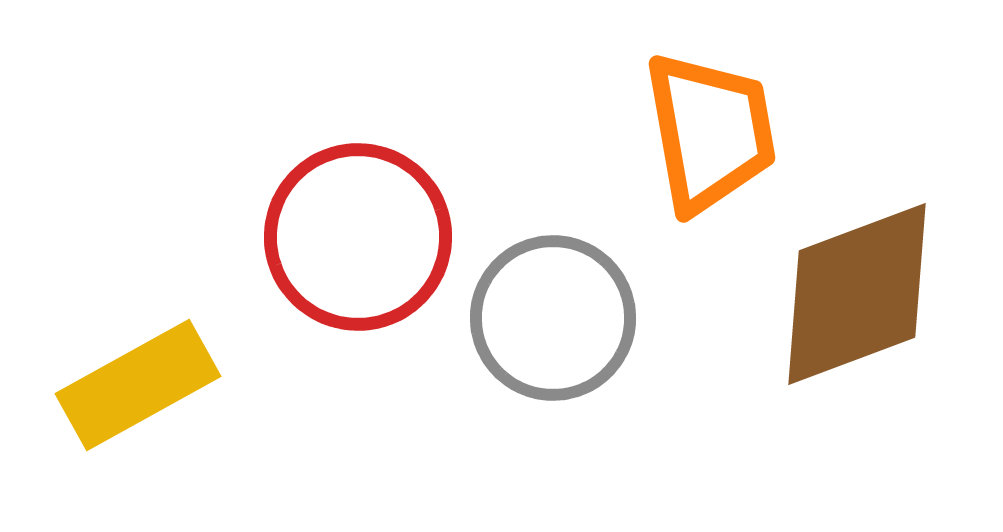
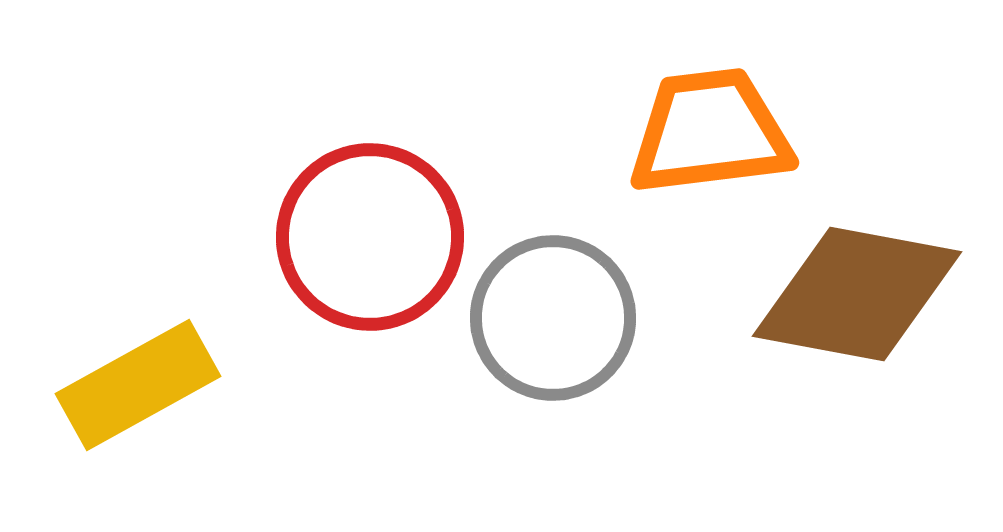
orange trapezoid: rotated 87 degrees counterclockwise
red circle: moved 12 px right
brown diamond: rotated 31 degrees clockwise
